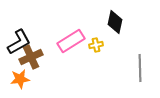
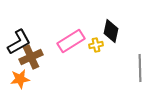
black diamond: moved 4 px left, 9 px down
